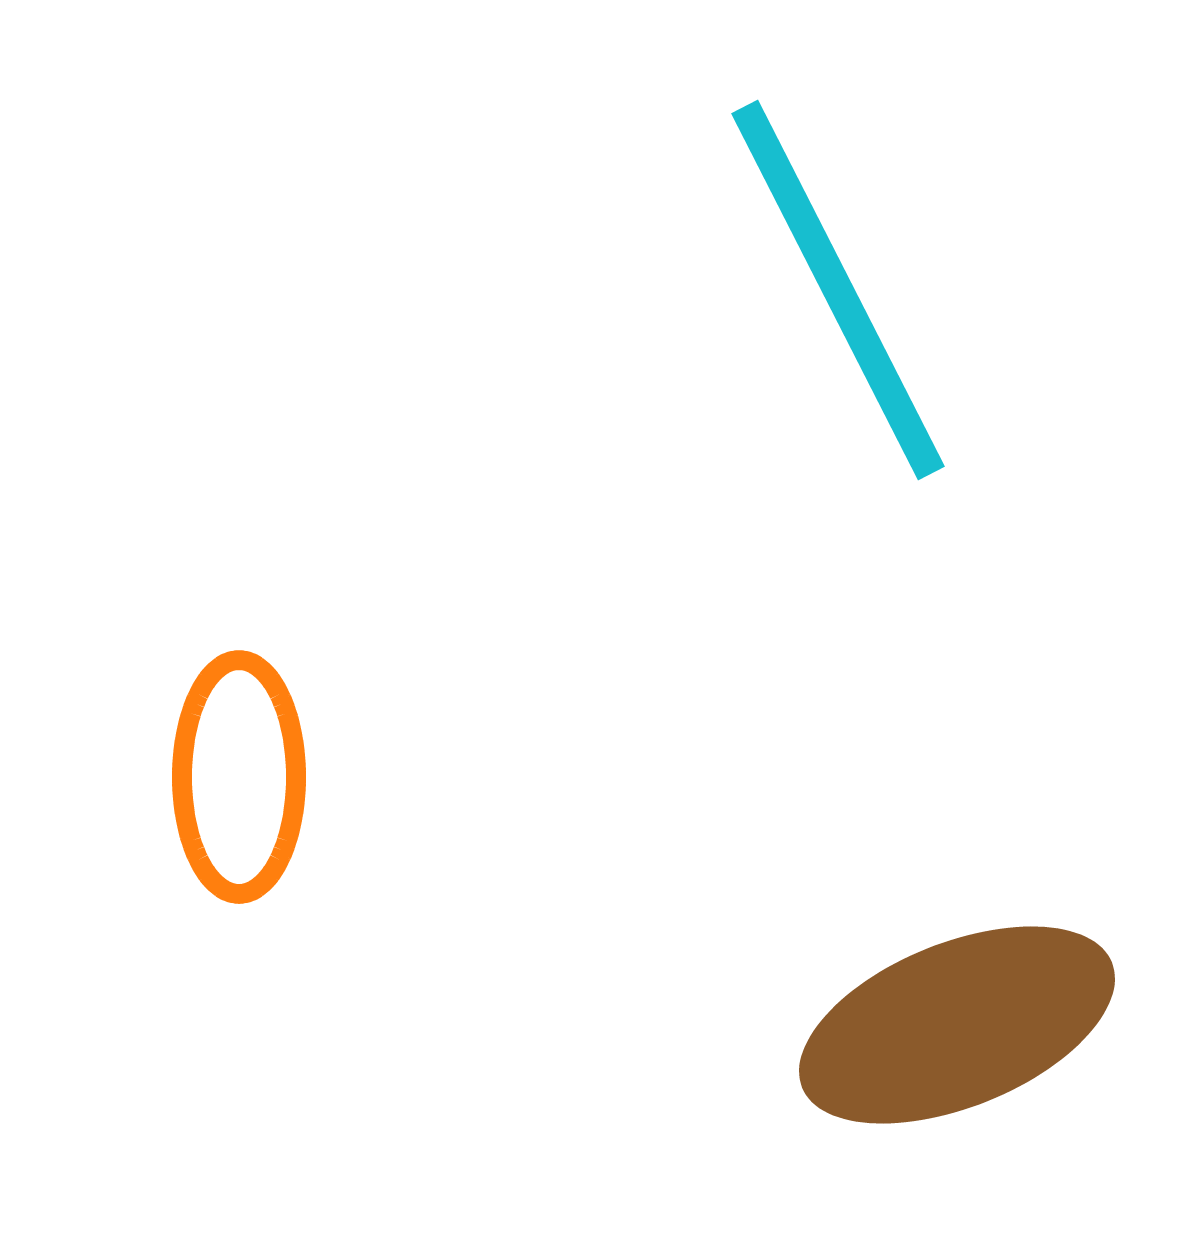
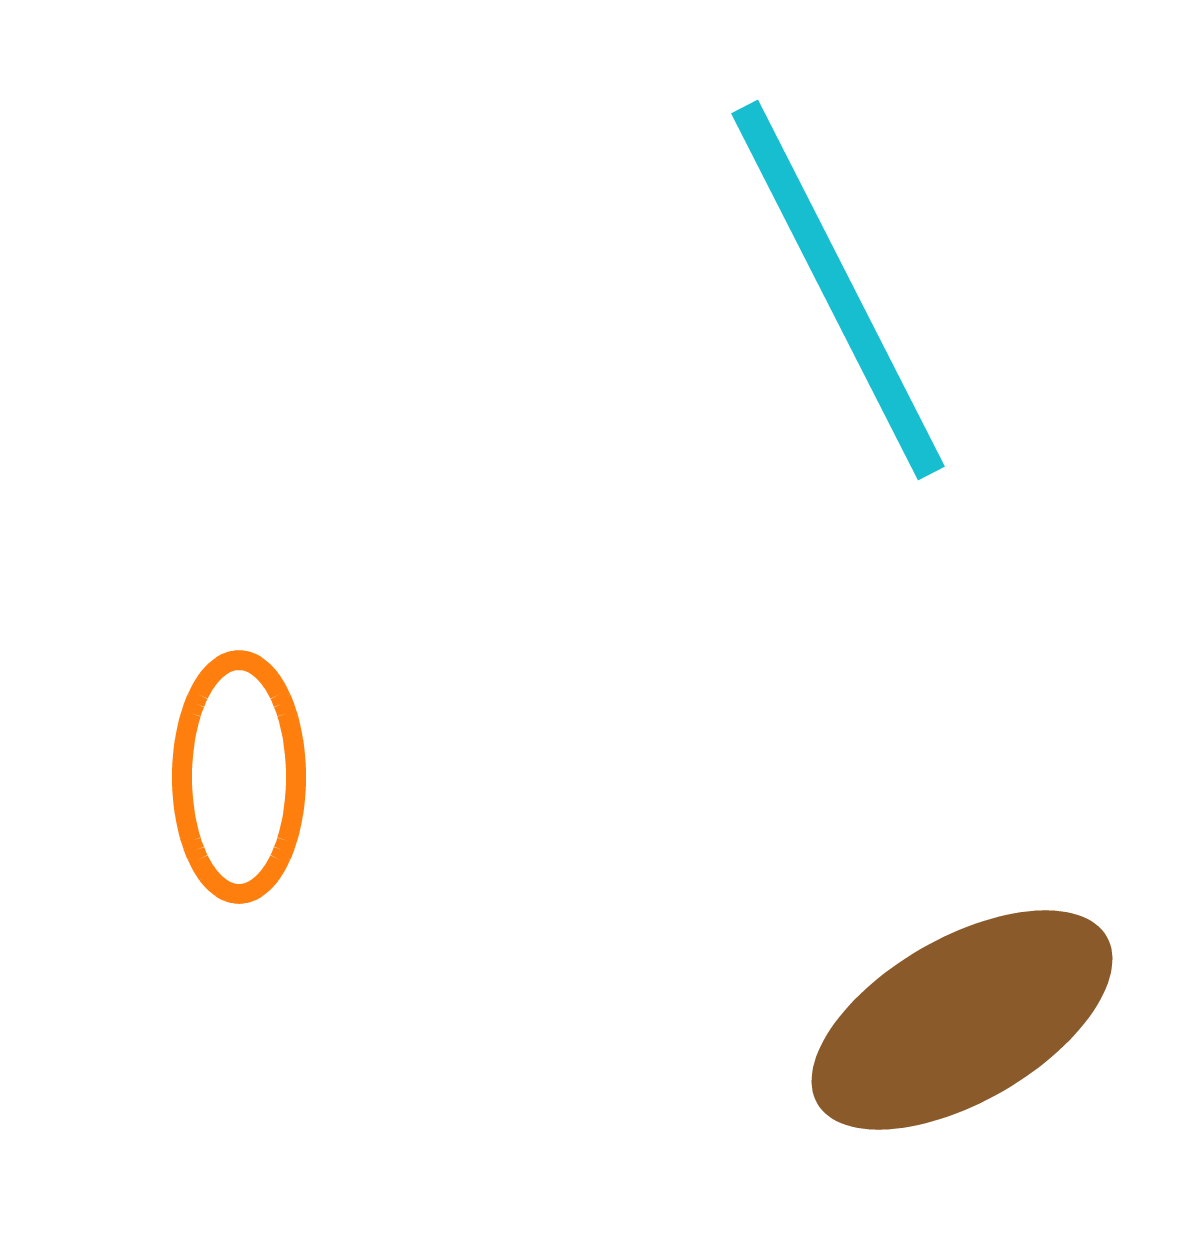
brown ellipse: moved 5 px right, 5 px up; rotated 8 degrees counterclockwise
